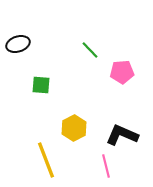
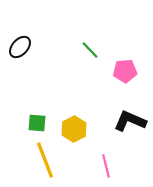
black ellipse: moved 2 px right, 3 px down; rotated 30 degrees counterclockwise
pink pentagon: moved 3 px right, 1 px up
green square: moved 4 px left, 38 px down
yellow hexagon: moved 1 px down
black L-shape: moved 8 px right, 14 px up
yellow line: moved 1 px left
